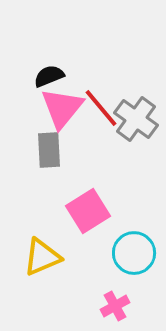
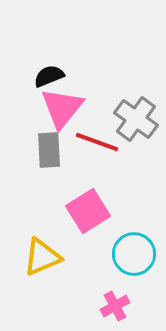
red line: moved 4 px left, 34 px down; rotated 30 degrees counterclockwise
cyan circle: moved 1 px down
